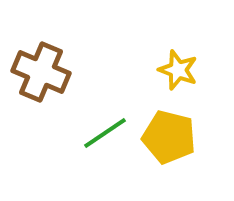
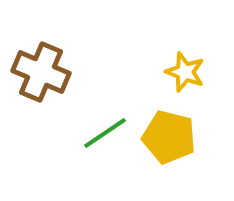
yellow star: moved 7 px right, 2 px down
